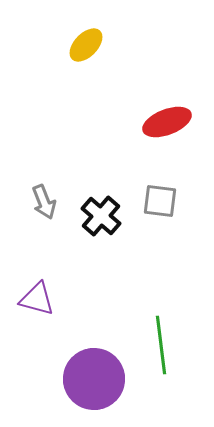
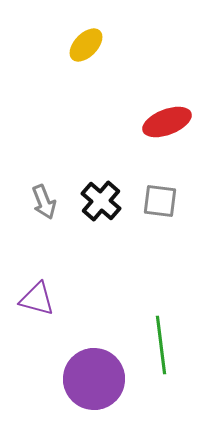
black cross: moved 15 px up
